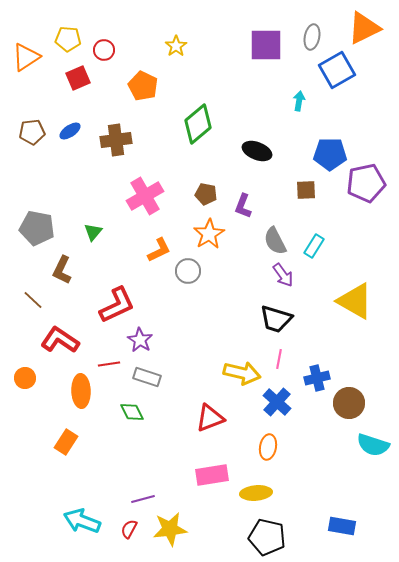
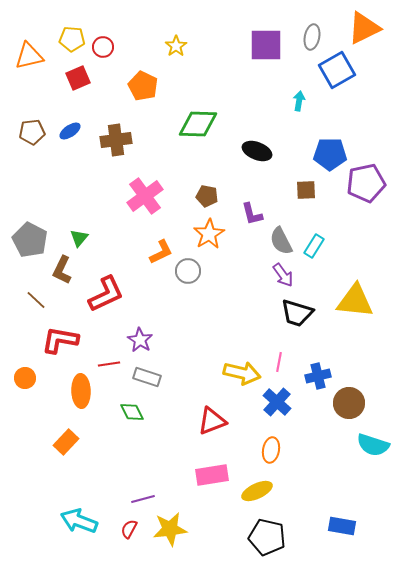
yellow pentagon at (68, 39): moved 4 px right
red circle at (104, 50): moved 1 px left, 3 px up
orange triangle at (26, 57): moved 3 px right, 1 px up; rotated 20 degrees clockwise
green diamond at (198, 124): rotated 42 degrees clockwise
brown pentagon at (206, 194): moved 1 px right, 2 px down
pink cross at (145, 196): rotated 6 degrees counterclockwise
purple L-shape at (243, 206): moved 9 px right, 8 px down; rotated 35 degrees counterclockwise
gray pentagon at (37, 228): moved 7 px left, 12 px down; rotated 16 degrees clockwise
green triangle at (93, 232): moved 14 px left, 6 px down
gray semicircle at (275, 241): moved 6 px right
orange L-shape at (159, 250): moved 2 px right, 2 px down
brown line at (33, 300): moved 3 px right
yellow triangle at (355, 301): rotated 24 degrees counterclockwise
red L-shape at (117, 305): moved 11 px left, 11 px up
black trapezoid at (276, 319): moved 21 px right, 6 px up
red L-shape at (60, 340): rotated 24 degrees counterclockwise
pink line at (279, 359): moved 3 px down
blue cross at (317, 378): moved 1 px right, 2 px up
red triangle at (210, 418): moved 2 px right, 3 px down
orange rectangle at (66, 442): rotated 10 degrees clockwise
orange ellipse at (268, 447): moved 3 px right, 3 px down
yellow ellipse at (256, 493): moved 1 px right, 2 px up; rotated 20 degrees counterclockwise
cyan arrow at (82, 521): moved 3 px left
